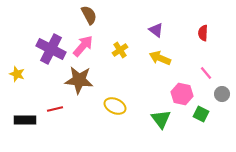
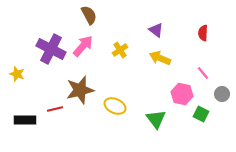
pink line: moved 3 px left
brown star: moved 1 px right, 10 px down; rotated 20 degrees counterclockwise
green triangle: moved 5 px left
